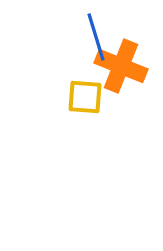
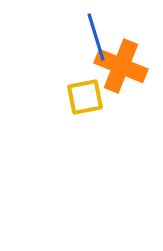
yellow square: rotated 15 degrees counterclockwise
